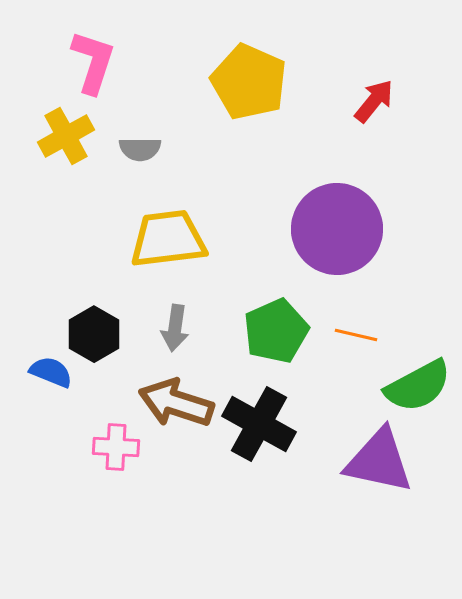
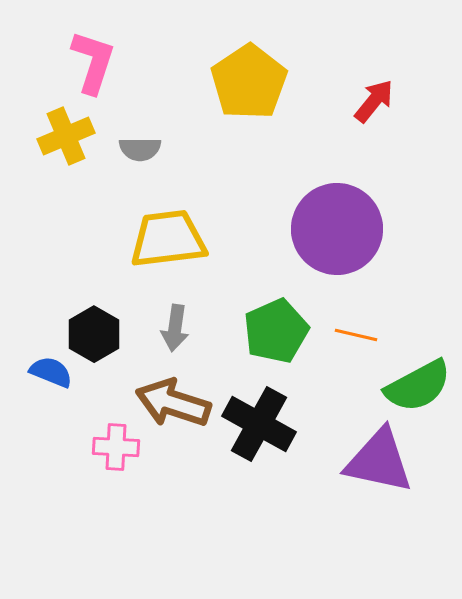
yellow pentagon: rotated 14 degrees clockwise
yellow cross: rotated 6 degrees clockwise
brown arrow: moved 3 px left
